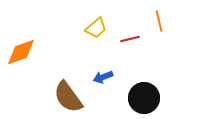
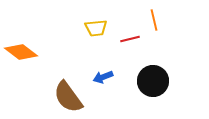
orange line: moved 5 px left, 1 px up
yellow trapezoid: rotated 35 degrees clockwise
orange diamond: rotated 56 degrees clockwise
black circle: moved 9 px right, 17 px up
